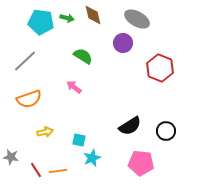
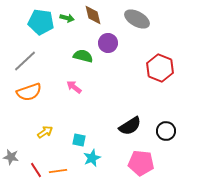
purple circle: moved 15 px left
green semicircle: rotated 18 degrees counterclockwise
orange semicircle: moved 7 px up
yellow arrow: rotated 21 degrees counterclockwise
